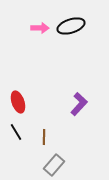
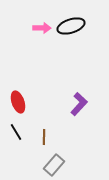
pink arrow: moved 2 px right
